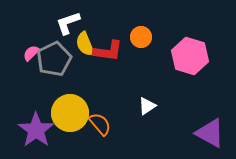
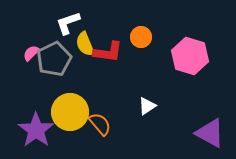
red L-shape: moved 1 px down
yellow circle: moved 1 px up
